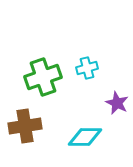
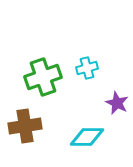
cyan diamond: moved 2 px right
